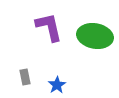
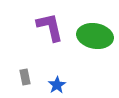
purple L-shape: moved 1 px right
